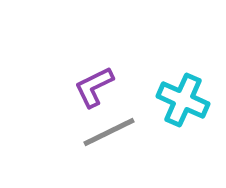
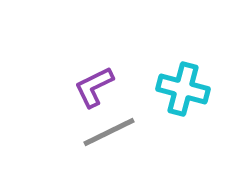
cyan cross: moved 11 px up; rotated 9 degrees counterclockwise
